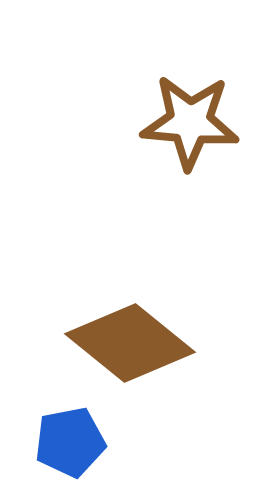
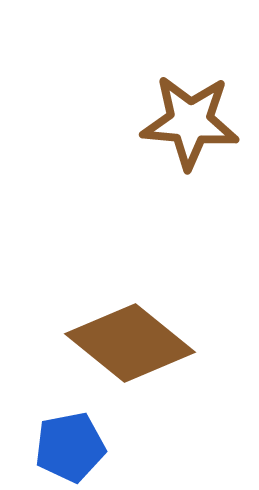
blue pentagon: moved 5 px down
